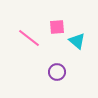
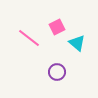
pink square: rotated 21 degrees counterclockwise
cyan triangle: moved 2 px down
